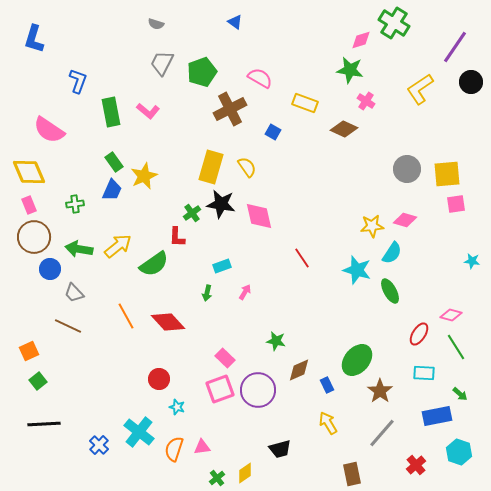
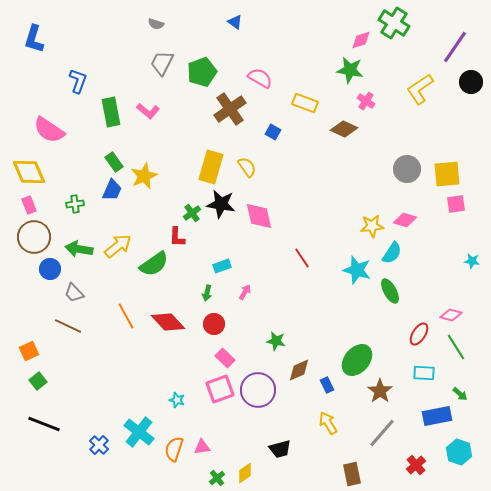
brown cross at (230, 109): rotated 8 degrees counterclockwise
red circle at (159, 379): moved 55 px right, 55 px up
cyan star at (177, 407): moved 7 px up
black line at (44, 424): rotated 24 degrees clockwise
